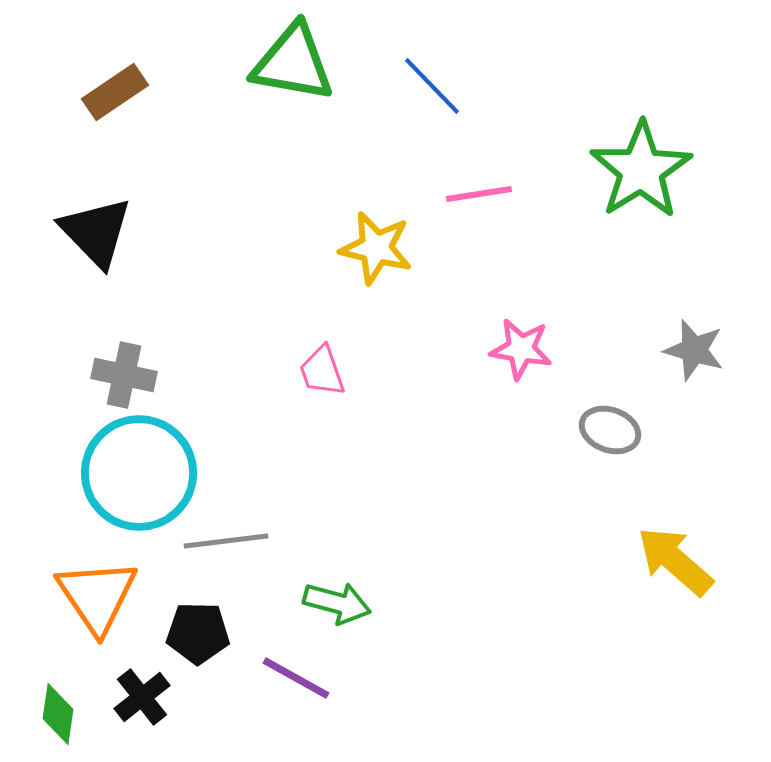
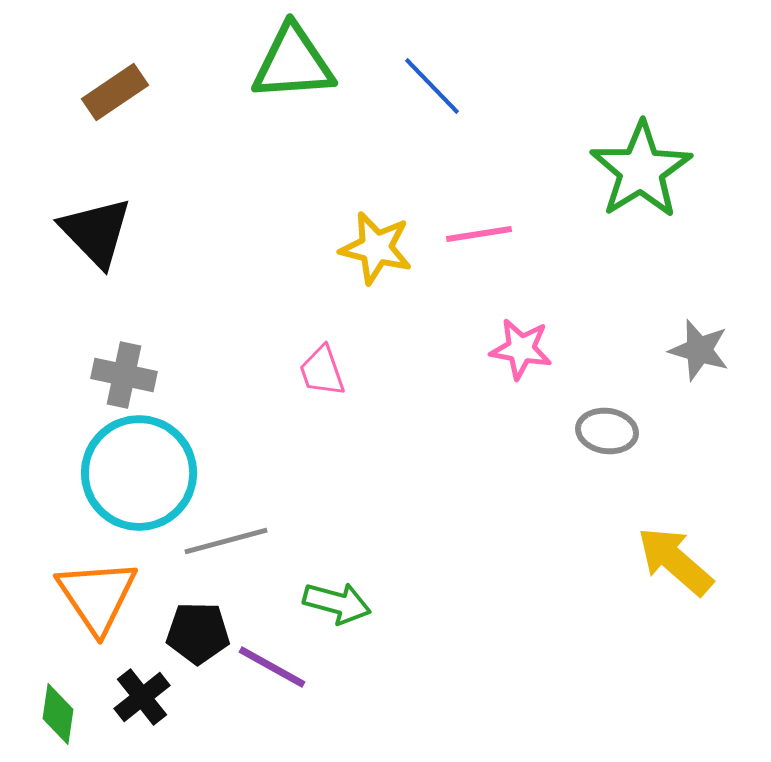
green triangle: rotated 14 degrees counterclockwise
pink line: moved 40 px down
gray star: moved 5 px right
gray ellipse: moved 3 px left, 1 px down; rotated 12 degrees counterclockwise
gray line: rotated 8 degrees counterclockwise
purple line: moved 24 px left, 11 px up
